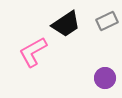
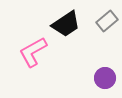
gray rectangle: rotated 15 degrees counterclockwise
